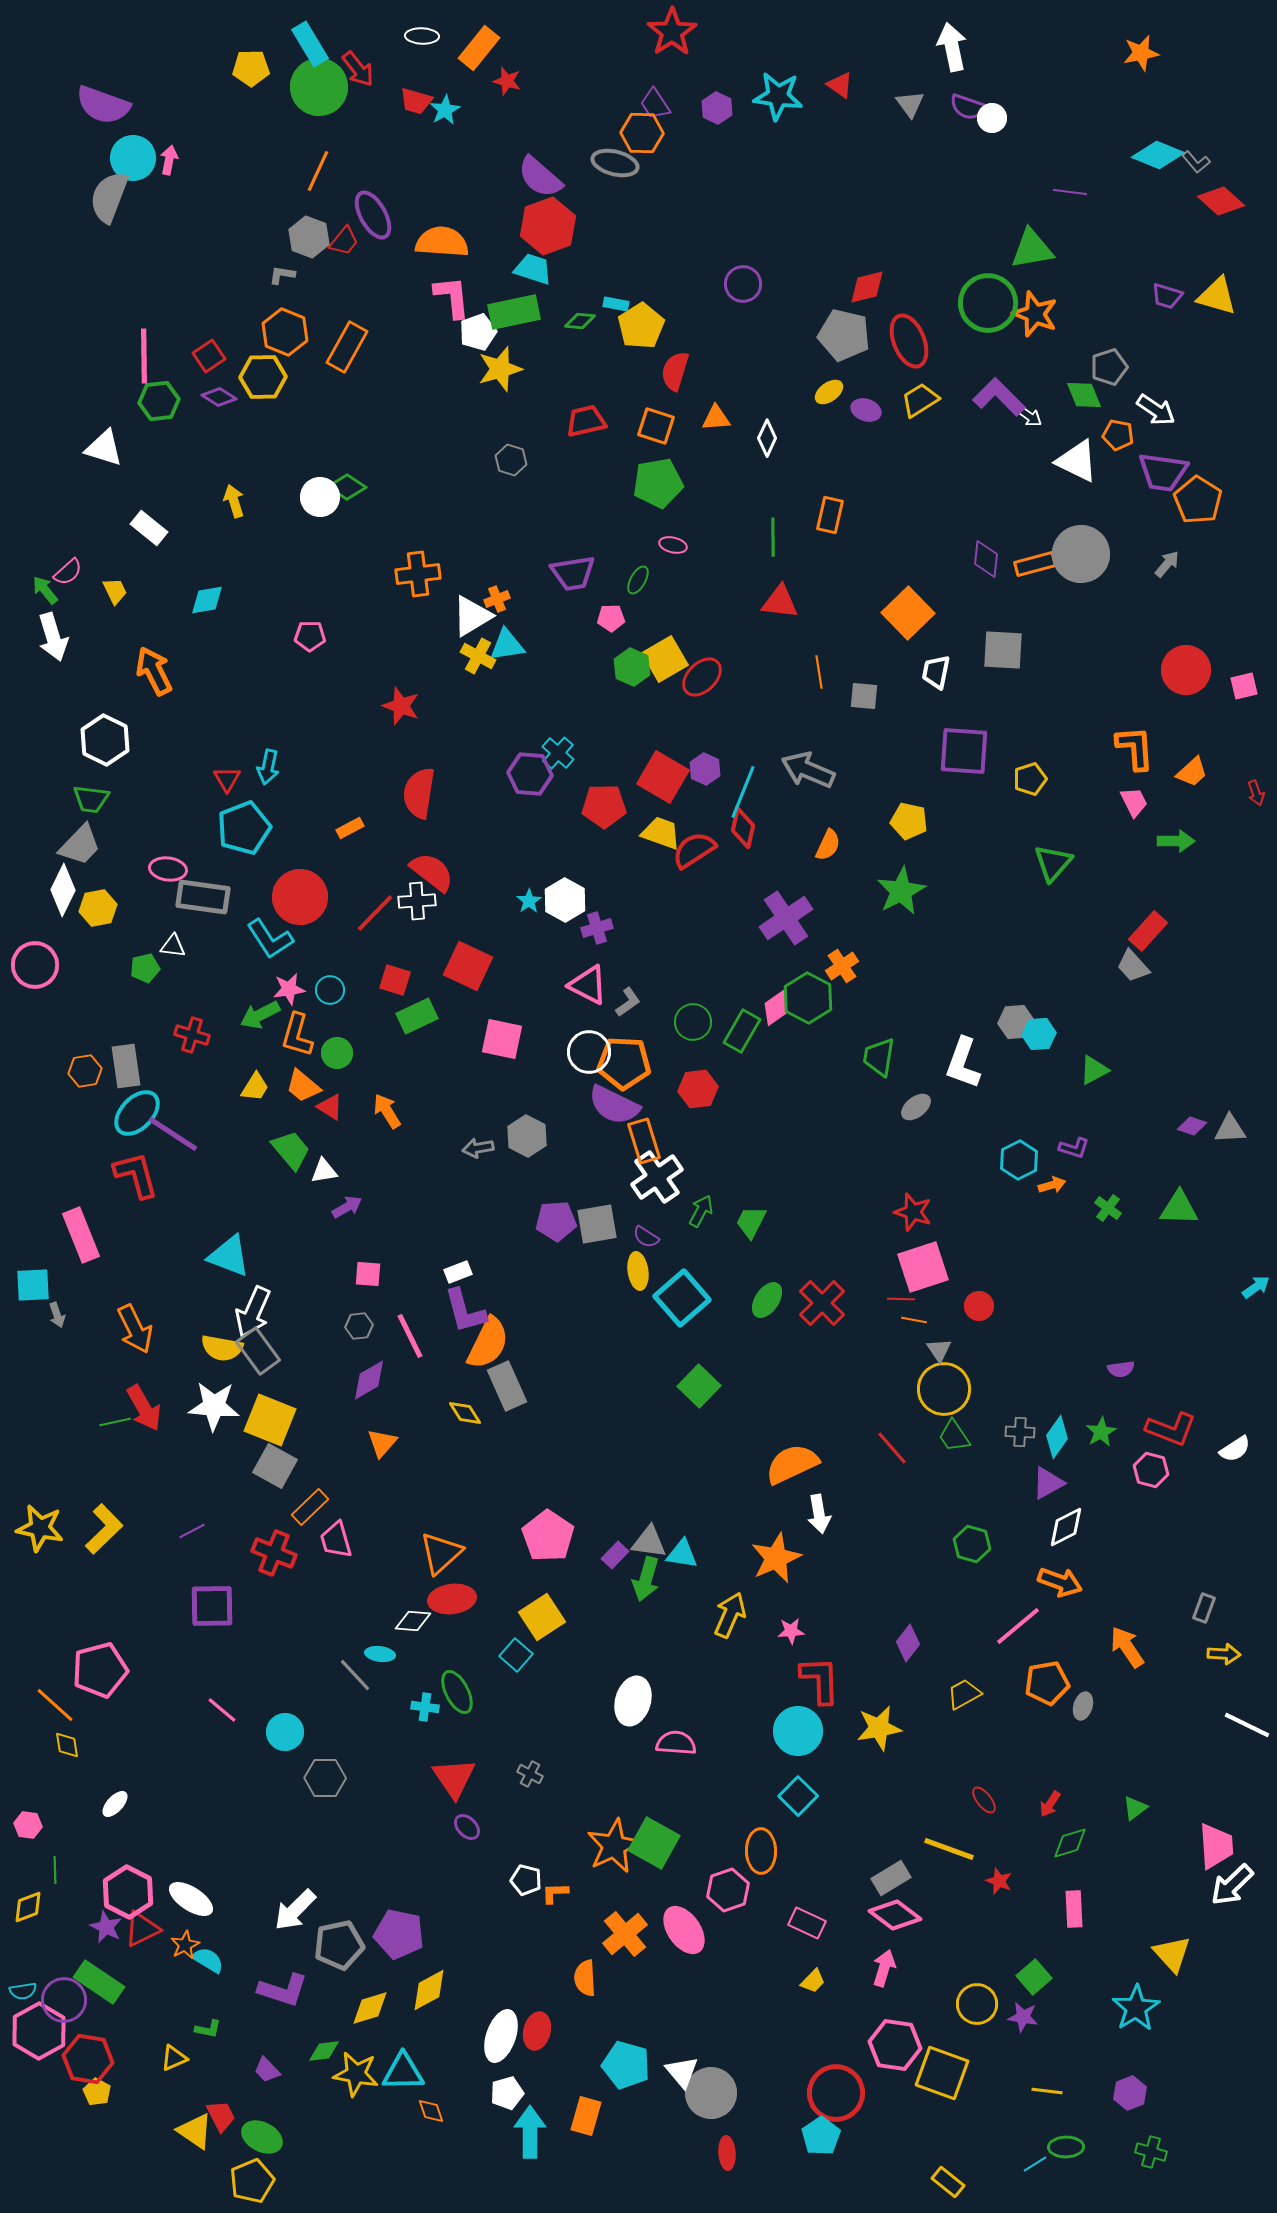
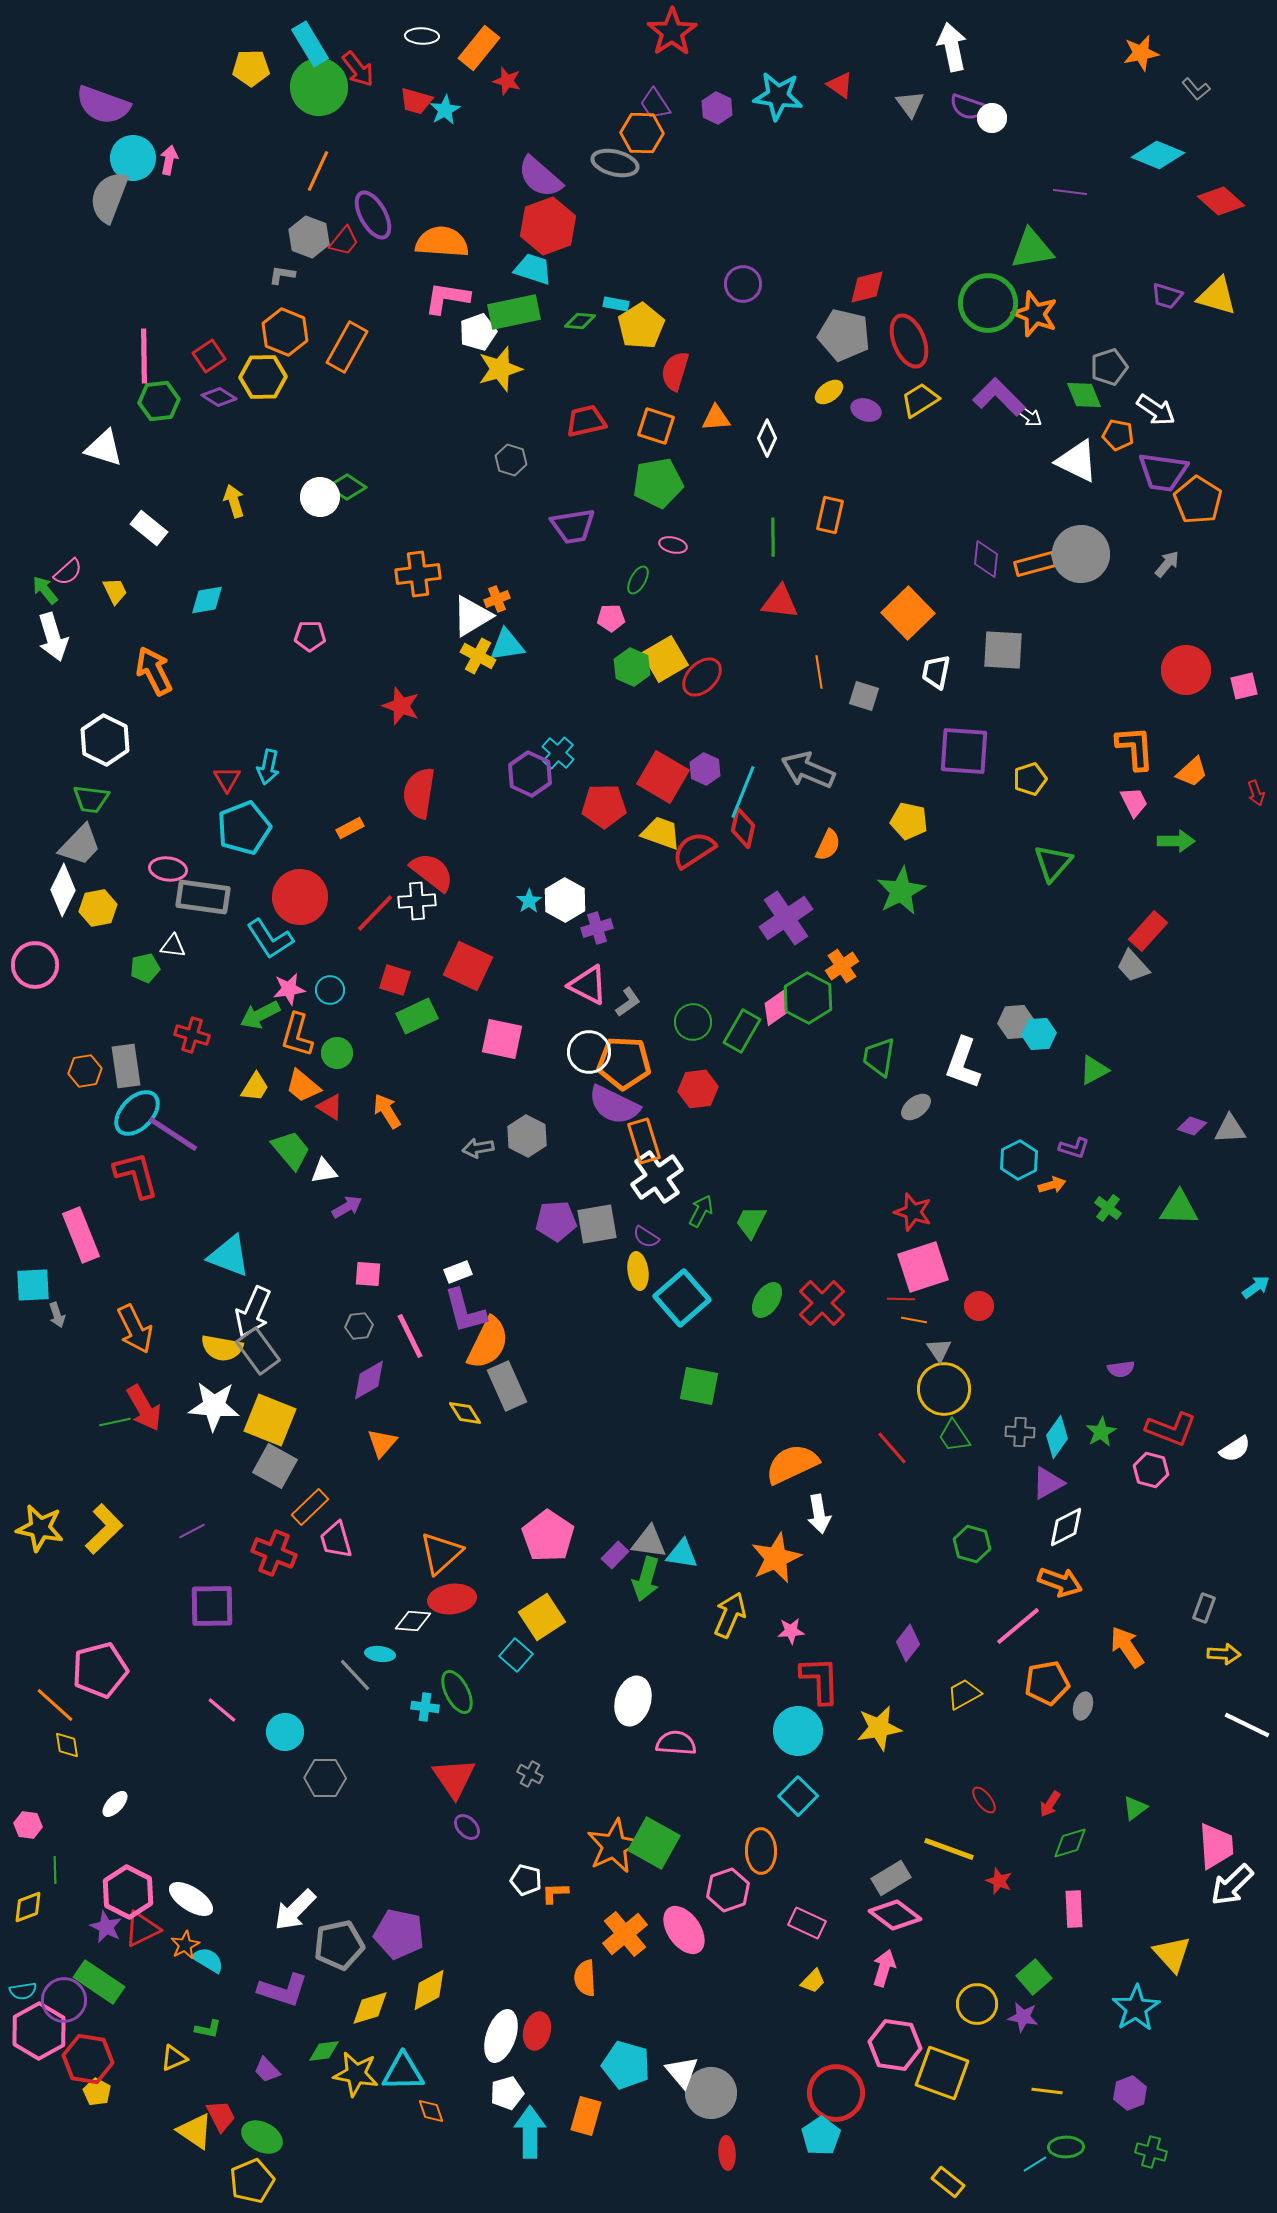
gray L-shape at (1196, 162): moved 73 px up
pink L-shape at (452, 297): moved 5 px left, 1 px down; rotated 75 degrees counterclockwise
purple trapezoid at (573, 573): moved 47 px up
gray square at (864, 696): rotated 12 degrees clockwise
purple hexagon at (530, 774): rotated 21 degrees clockwise
green square at (699, 1386): rotated 33 degrees counterclockwise
